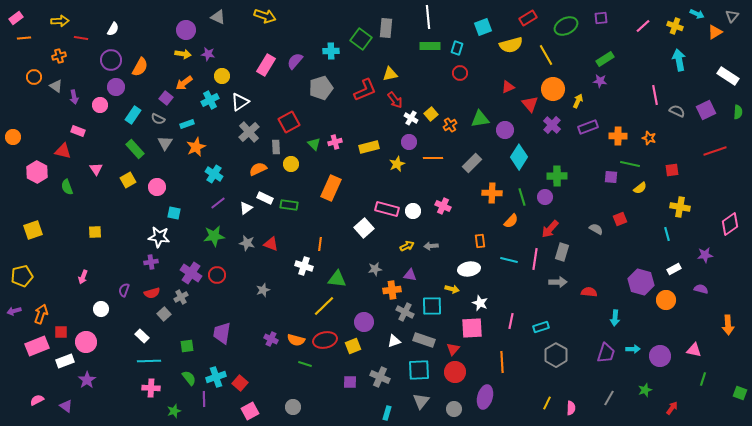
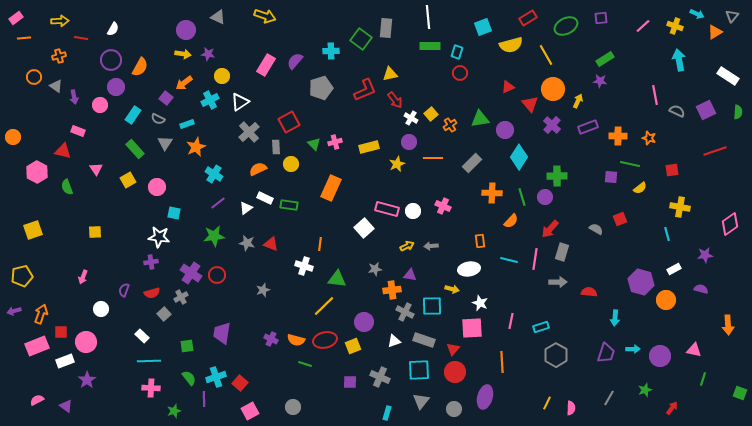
cyan rectangle at (457, 48): moved 4 px down
